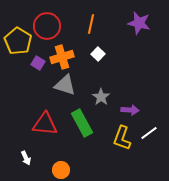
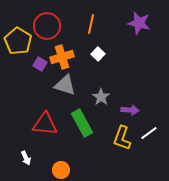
purple square: moved 2 px right, 1 px down
